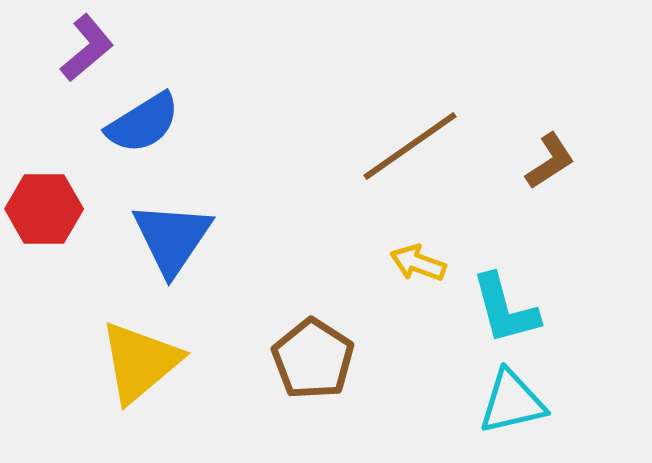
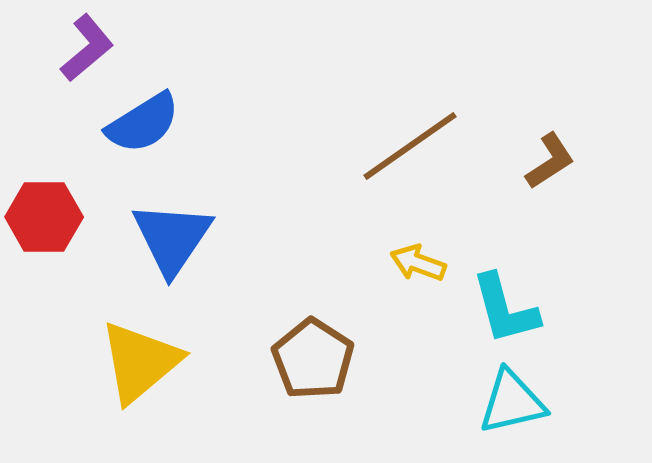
red hexagon: moved 8 px down
